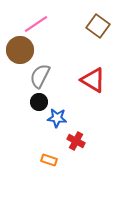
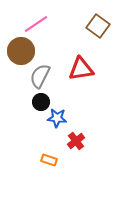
brown circle: moved 1 px right, 1 px down
red triangle: moved 12 px left, 11 px up; rotated 40 degrees counterclockwise
black circle: moved 2 px right
red cross: rotated 24 degrees clockwise
